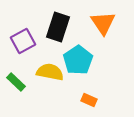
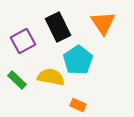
black rectangle: rotated 44 degrees counterclockwise
yellow semicircle: moved 1 px right, 5 px down
green rectangle: moved 1 px right, 2 px up
orange rectangle: moved 11 px left, 5 px down
